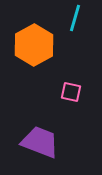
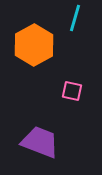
pink square: moved 1 px right, 1 px up
